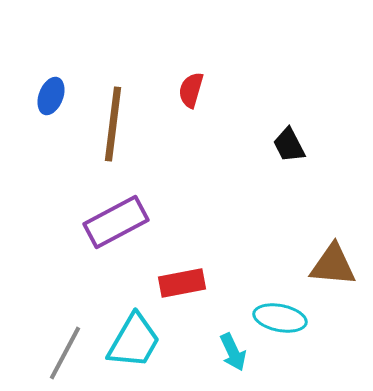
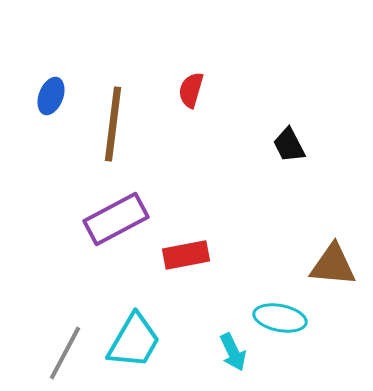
purple rectangle: moved 3 px up
red rectangle: moved 4 px right, 28 px up
